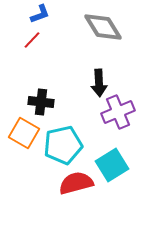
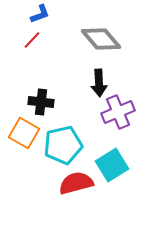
gray diamond: moved 2 px left, 12 px down; rotated 9 degrees counterclockwise
